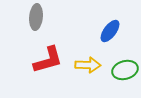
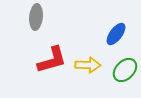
blue ellipse: moved 6 px right, 3 px down
red L-shape: moved 4 px right
green ellipse: rotated 30 degrees counterclockwise
